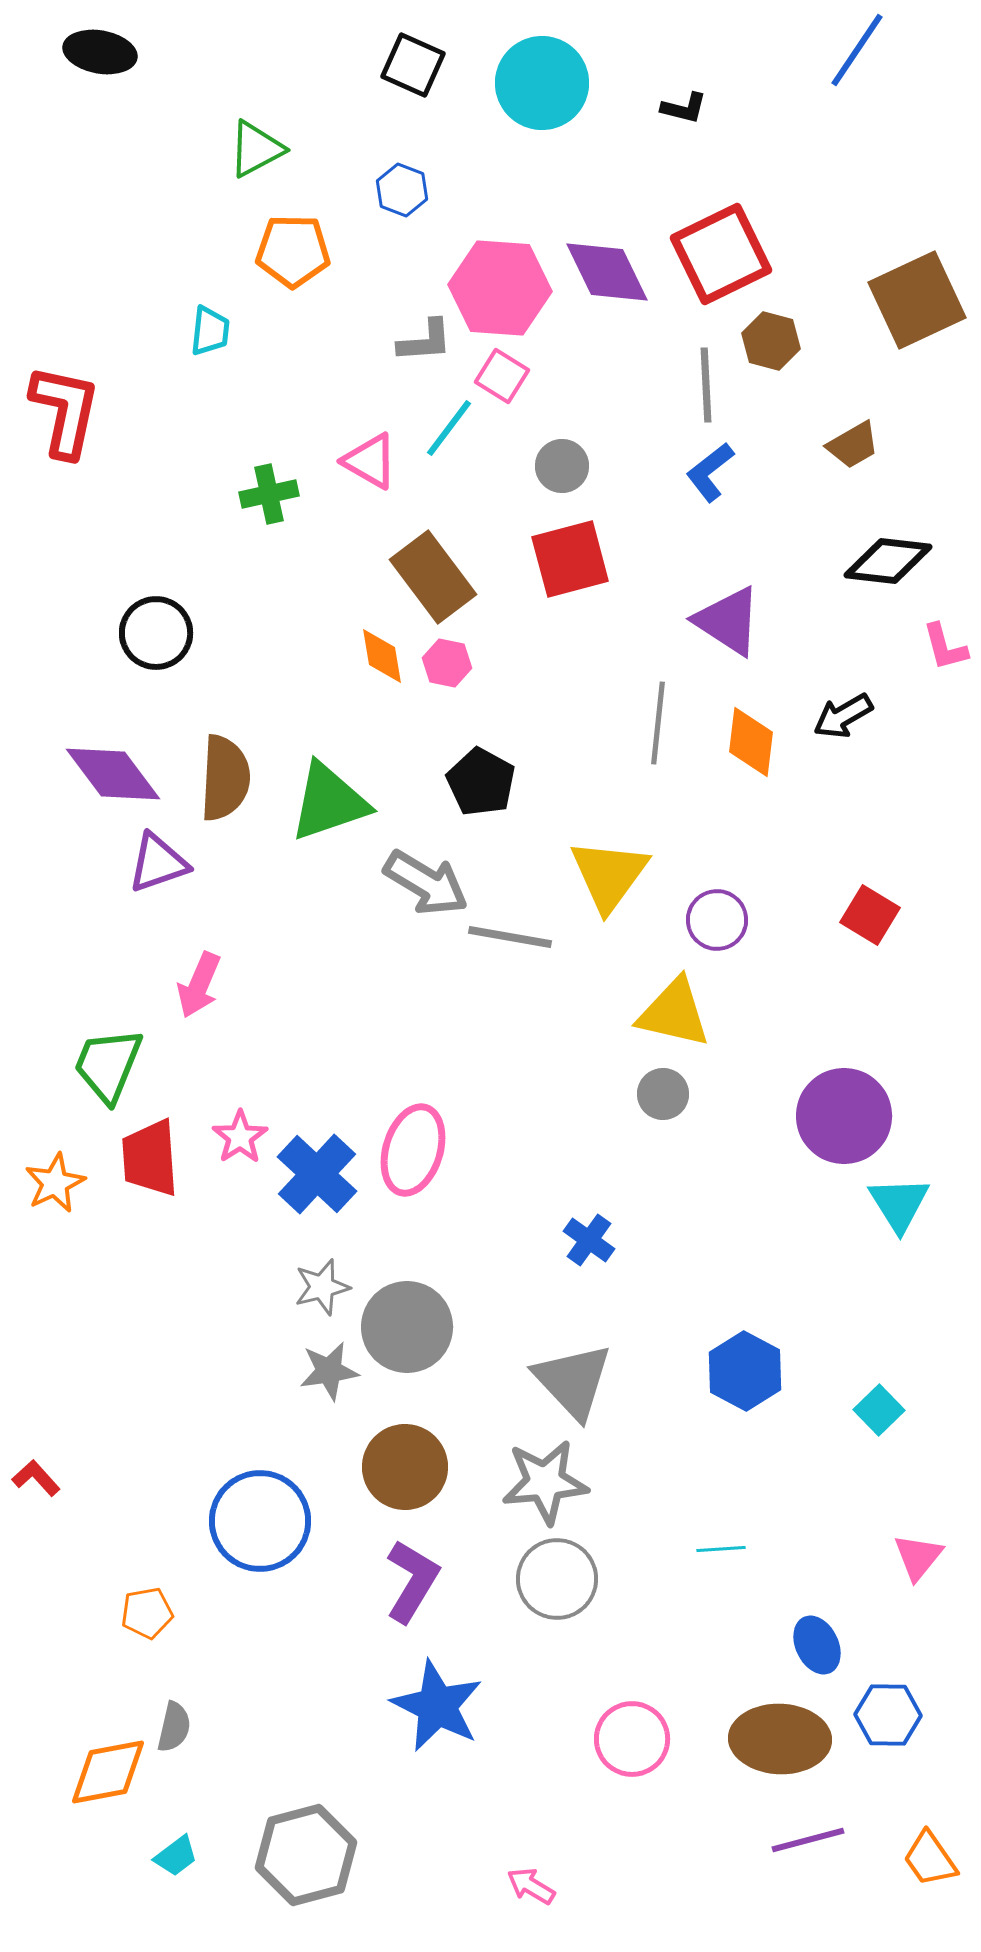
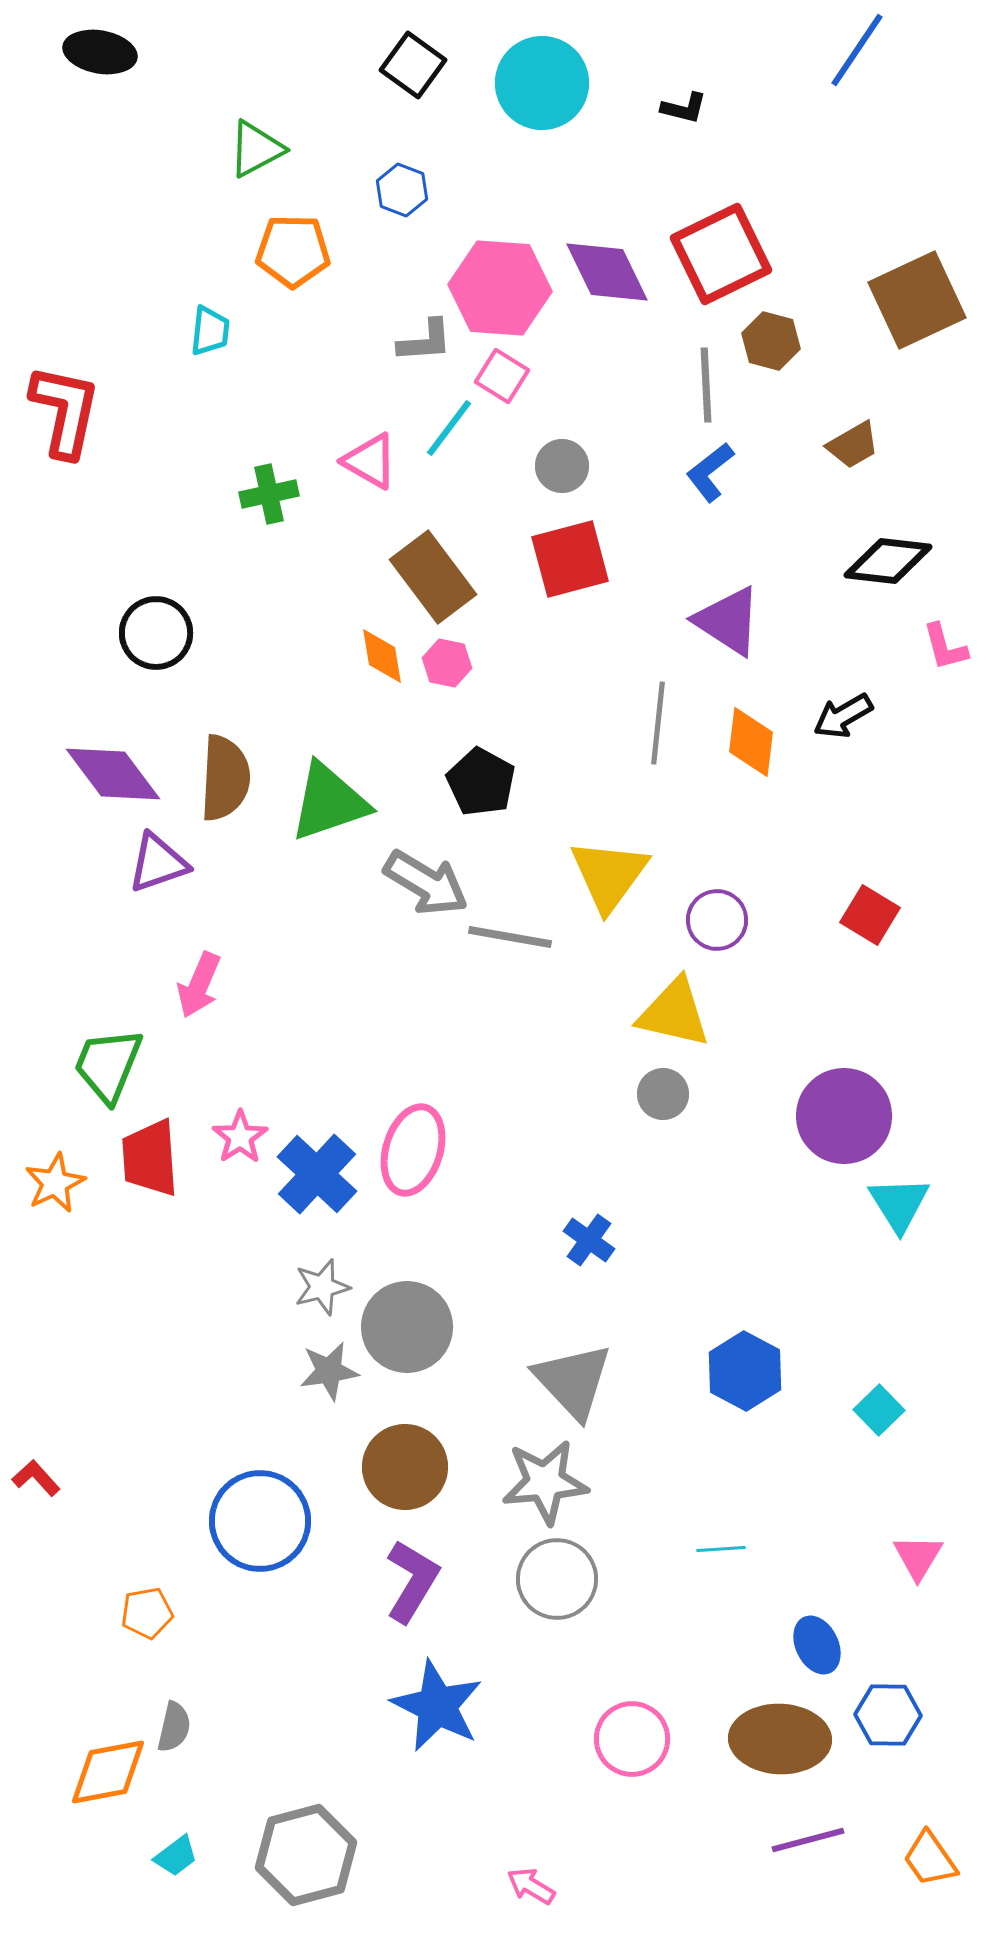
black square at (413, 65): rotated 12 degrees clockwise
pink triangle at (918, 1557): rotated 8 degrees counterclockwise
